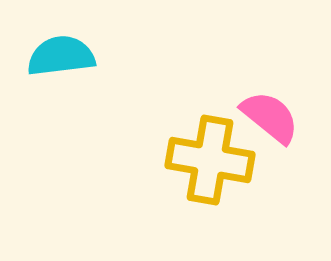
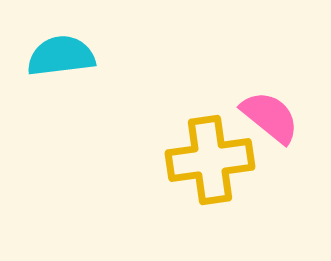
yellow cross: rotated 18 degrees counterclockwise
